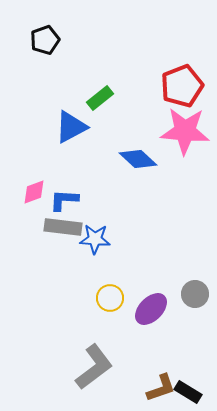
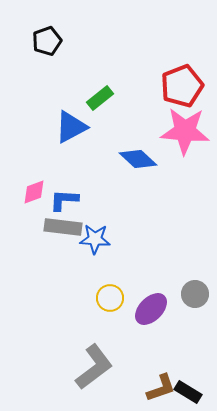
black pentagon: moved 2 px right, 1 px down
